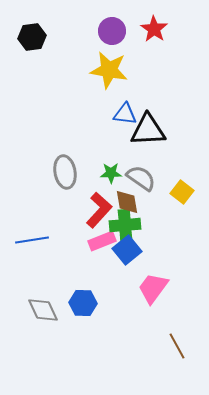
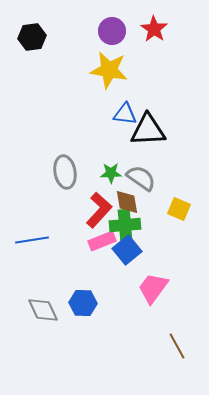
yellow square: moved 3 px left, 17 px down; rotated 15 degrees counterclockwise
